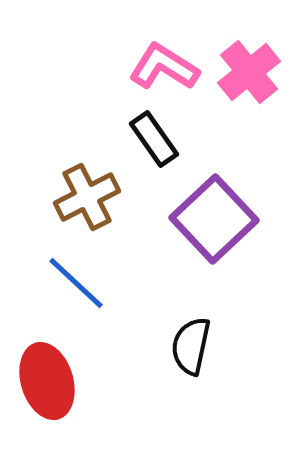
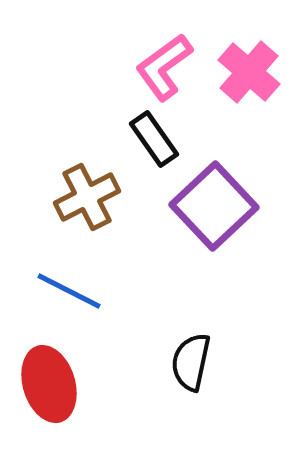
pink L-shape: rotated 68 degrees counterclockwise
pink cross: rotated 10 degrees counterclockwise
purple square: moved 13 px up
blue line: moved 7 px left, 8 px down; rotated 16 degrees counterclockwise
black semicircle: moved 16 px down
red ellipse: moved 2 px right, 3 px down
